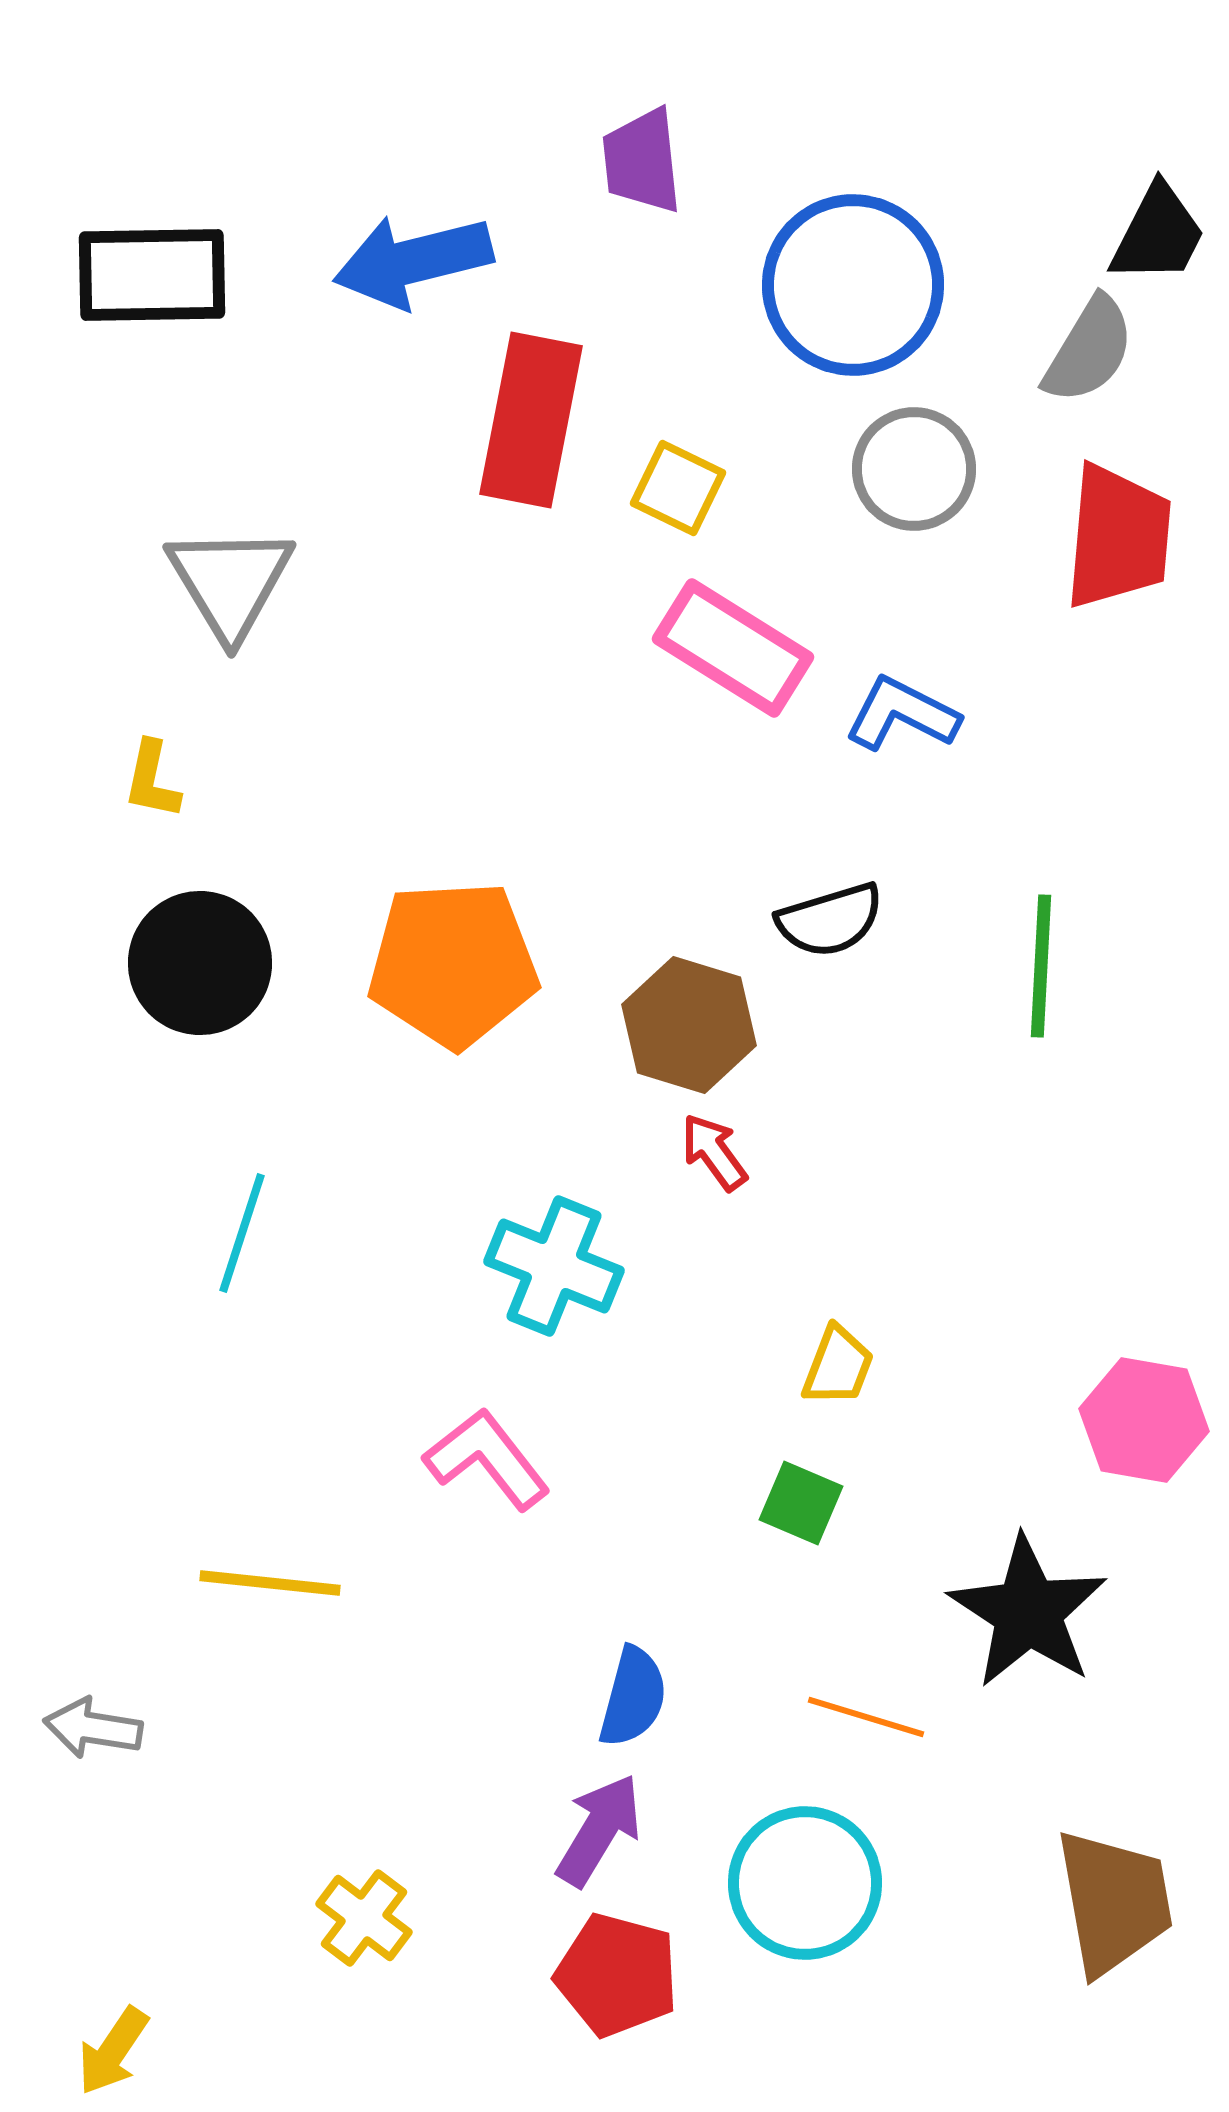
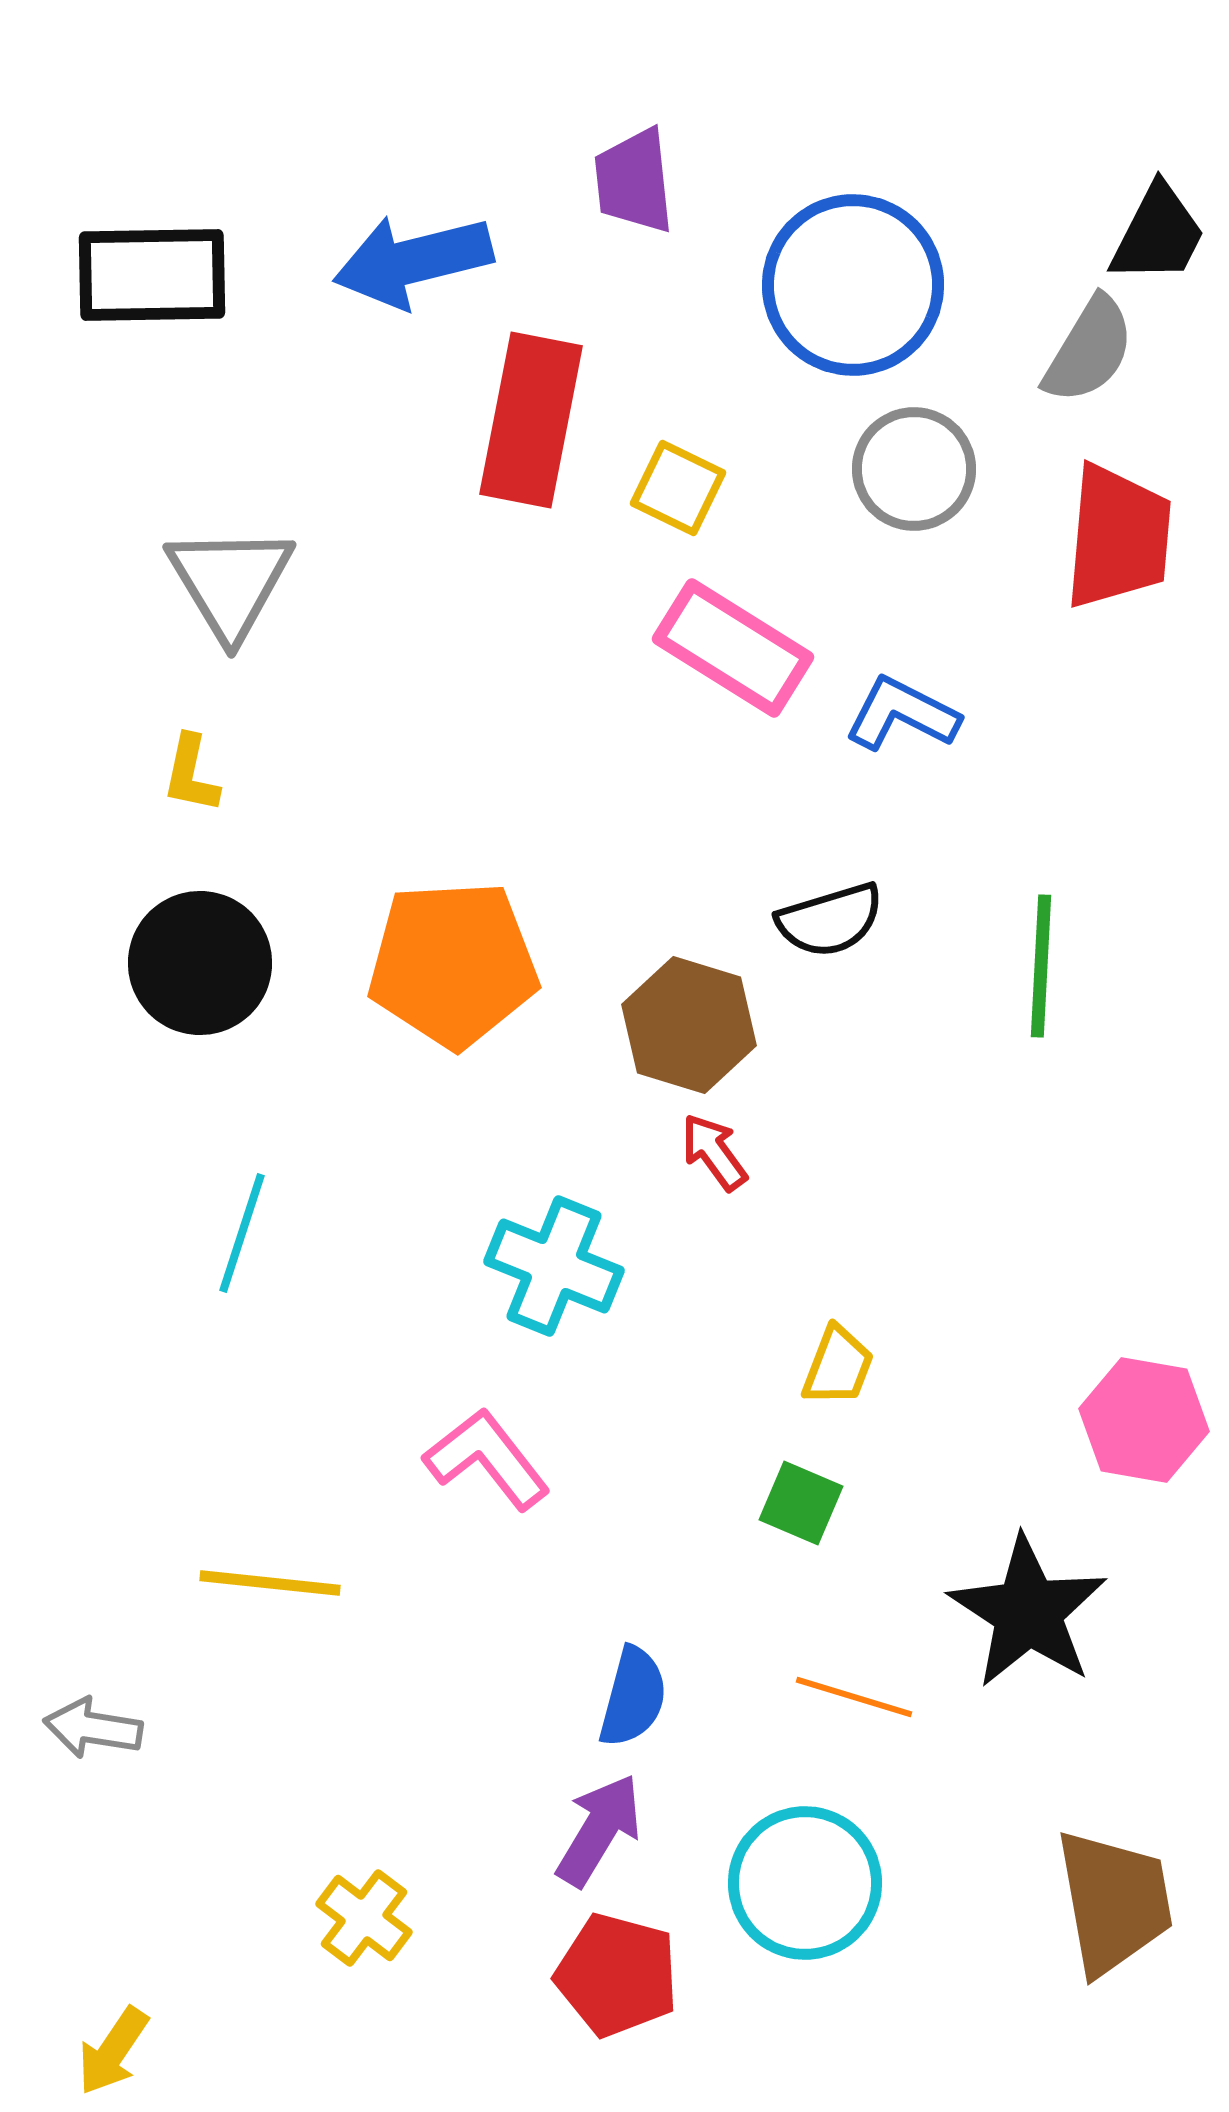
purple trapezoid: moved 8 px left, 20 px down
yellow L-shape: moved 39 px right, 6 px up
orange line: moved 12 px left, 20 px up
